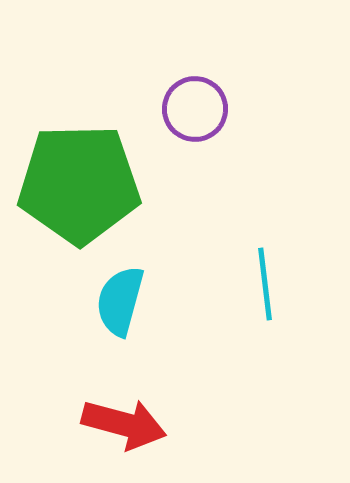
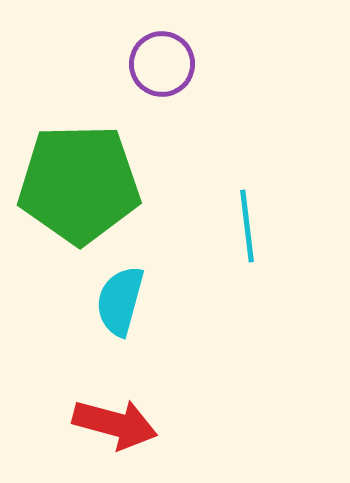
purple circle: moved 33 px left, 45 px up
cyan line: moved 18 px left, 58 px up
red arrow: moved 9 px left
